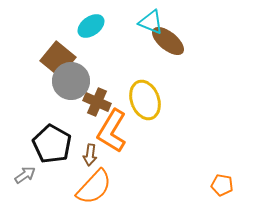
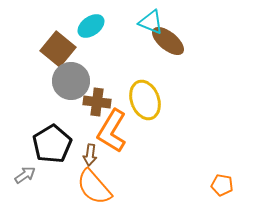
brown square: moved 10 px up
brown cross: rotated 16 degrees counterclockwise
black pentagon: rotated 12 degrees clockwise
orange semicircle: rotated 96 degrees clockwise
